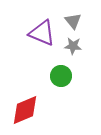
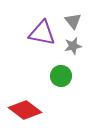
purple triangle: rotated 12 degrees counterclockwise
gray star: rotated 18 degrees counterclockwise
red diamond: rotated 60 degrees clockwise
